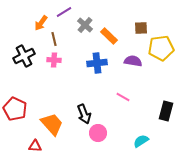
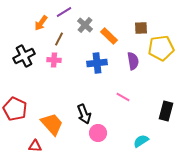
brown line: moved 5 px right; rotated 40 degrees clockwise
purple semicircle: rotated 72 degrees clockwise
